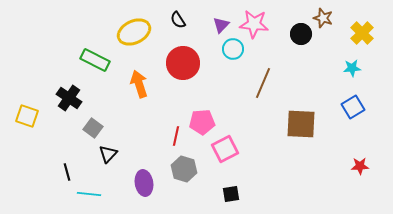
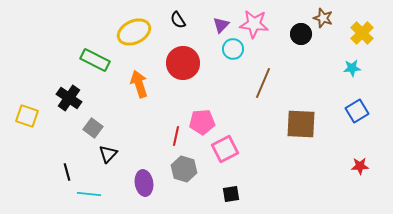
blue square: moved 4 px right, 4 px down
